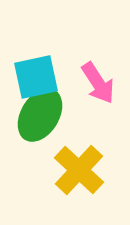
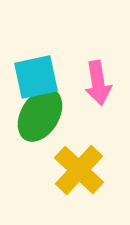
pink arrow: rotated 24 degrees clockwise
